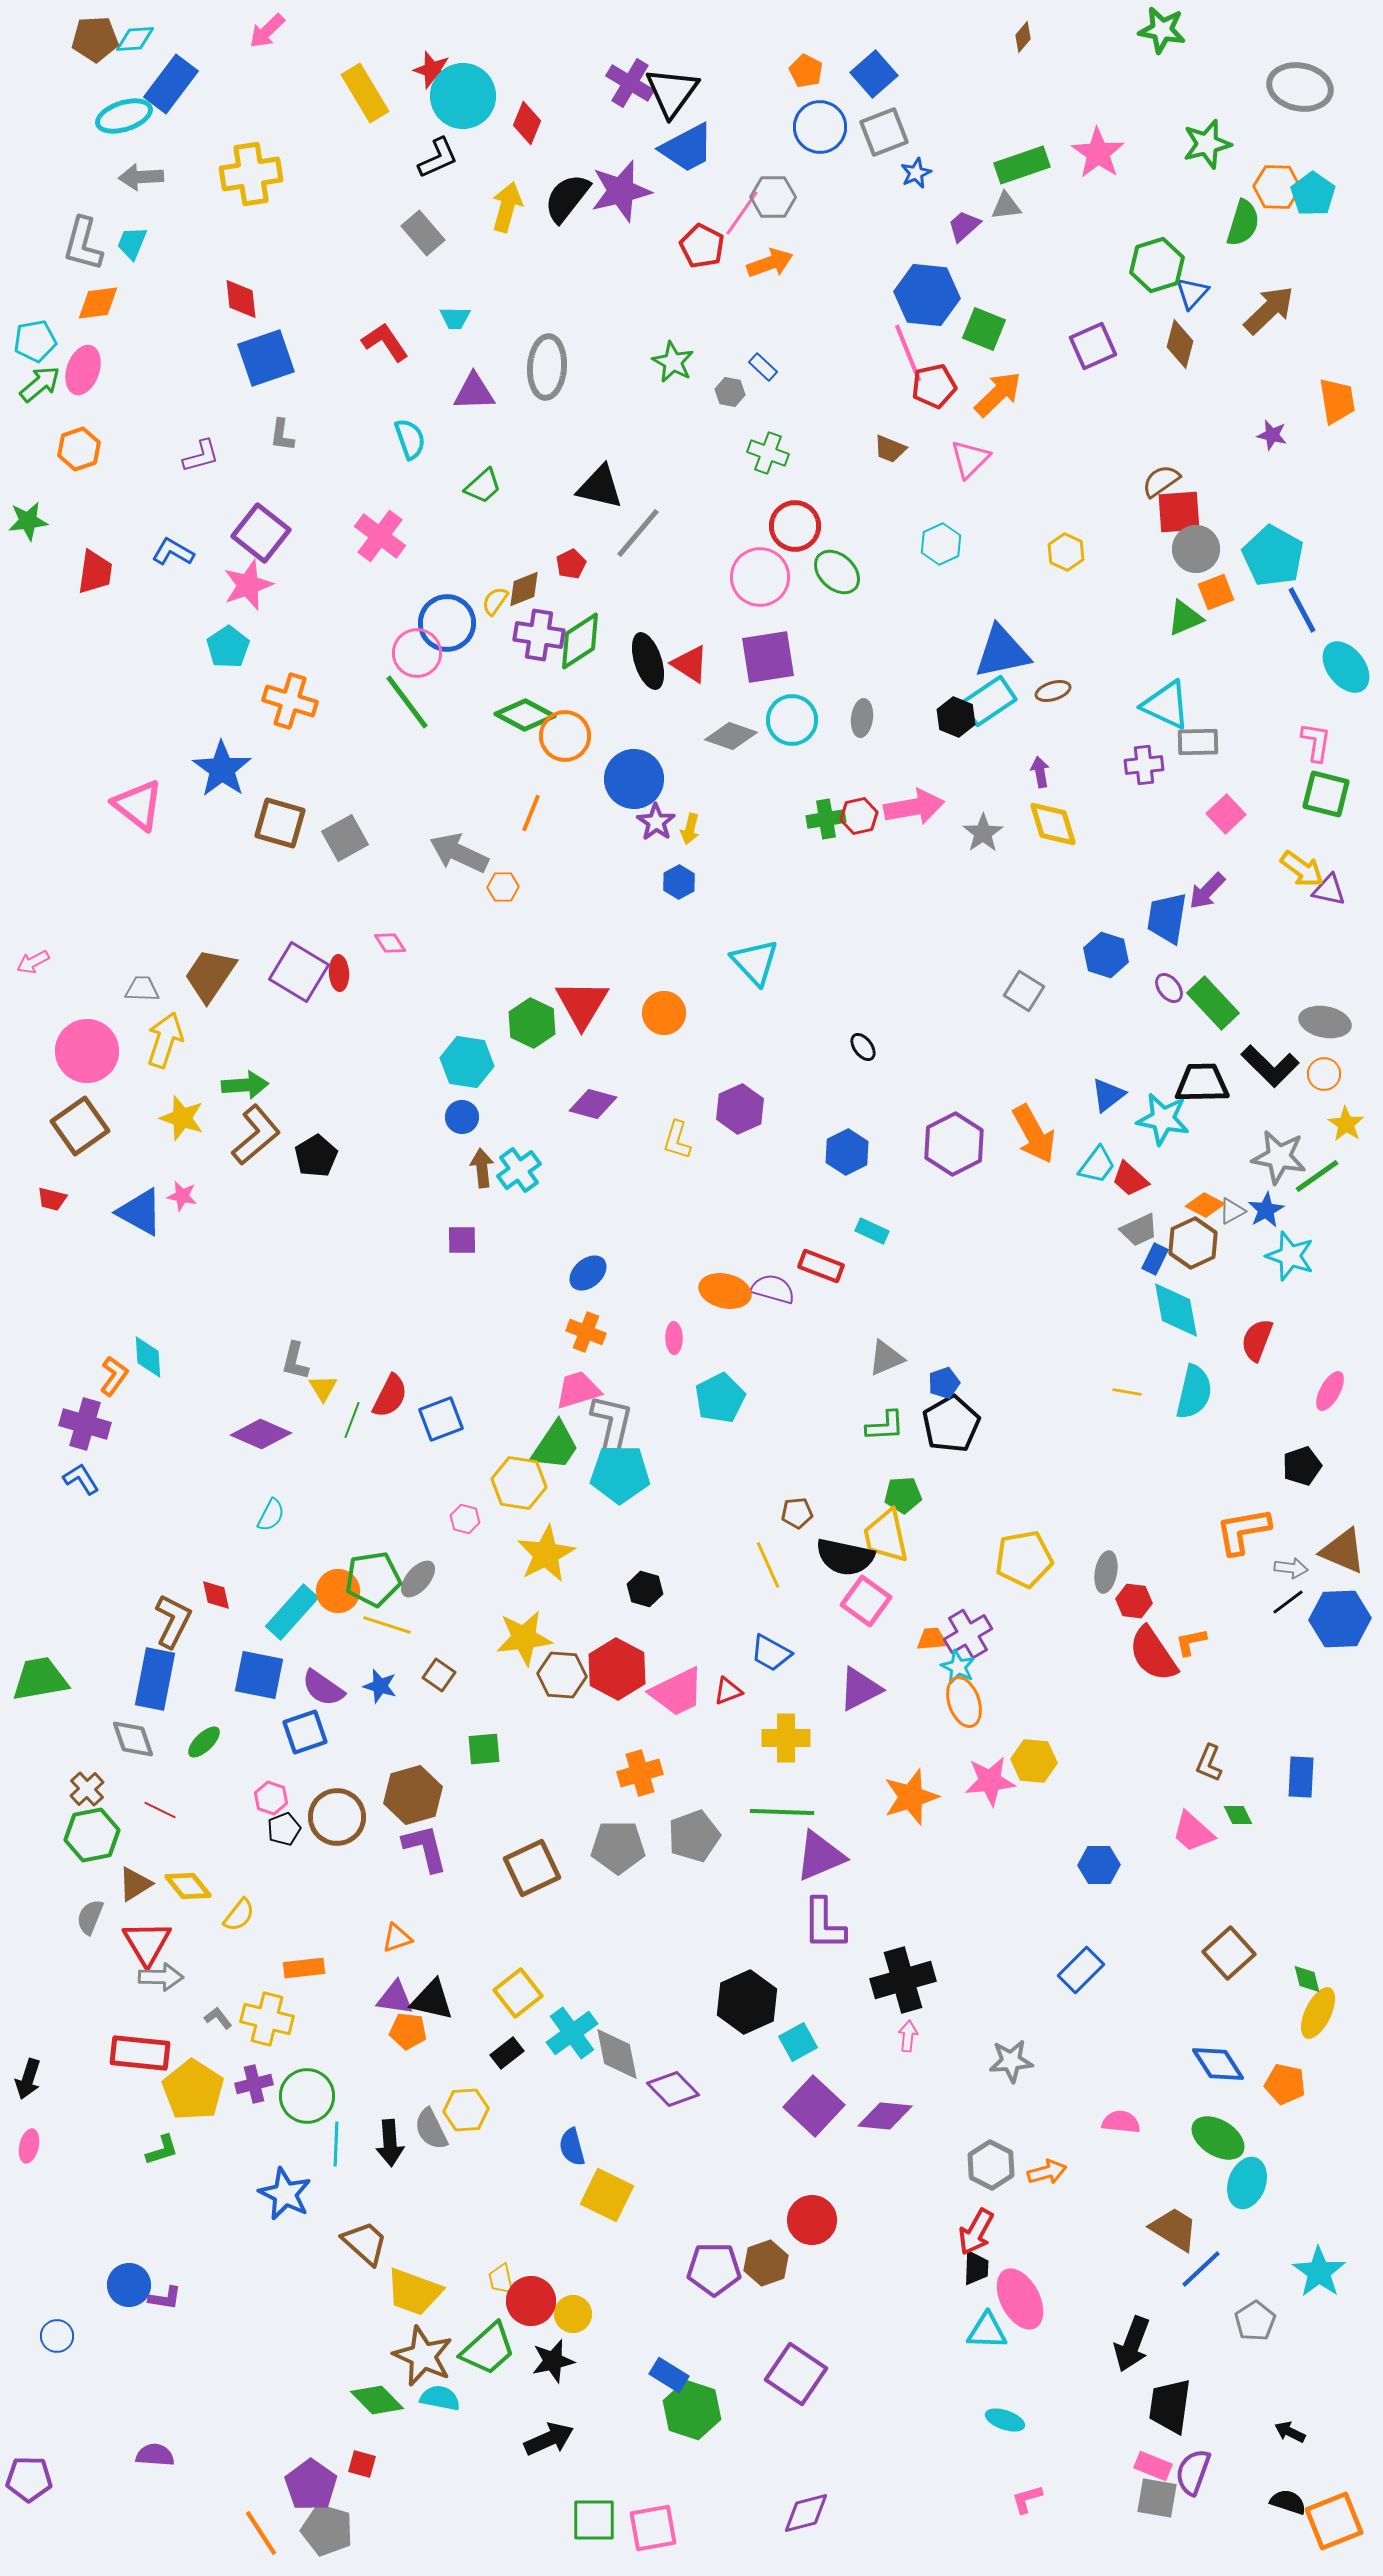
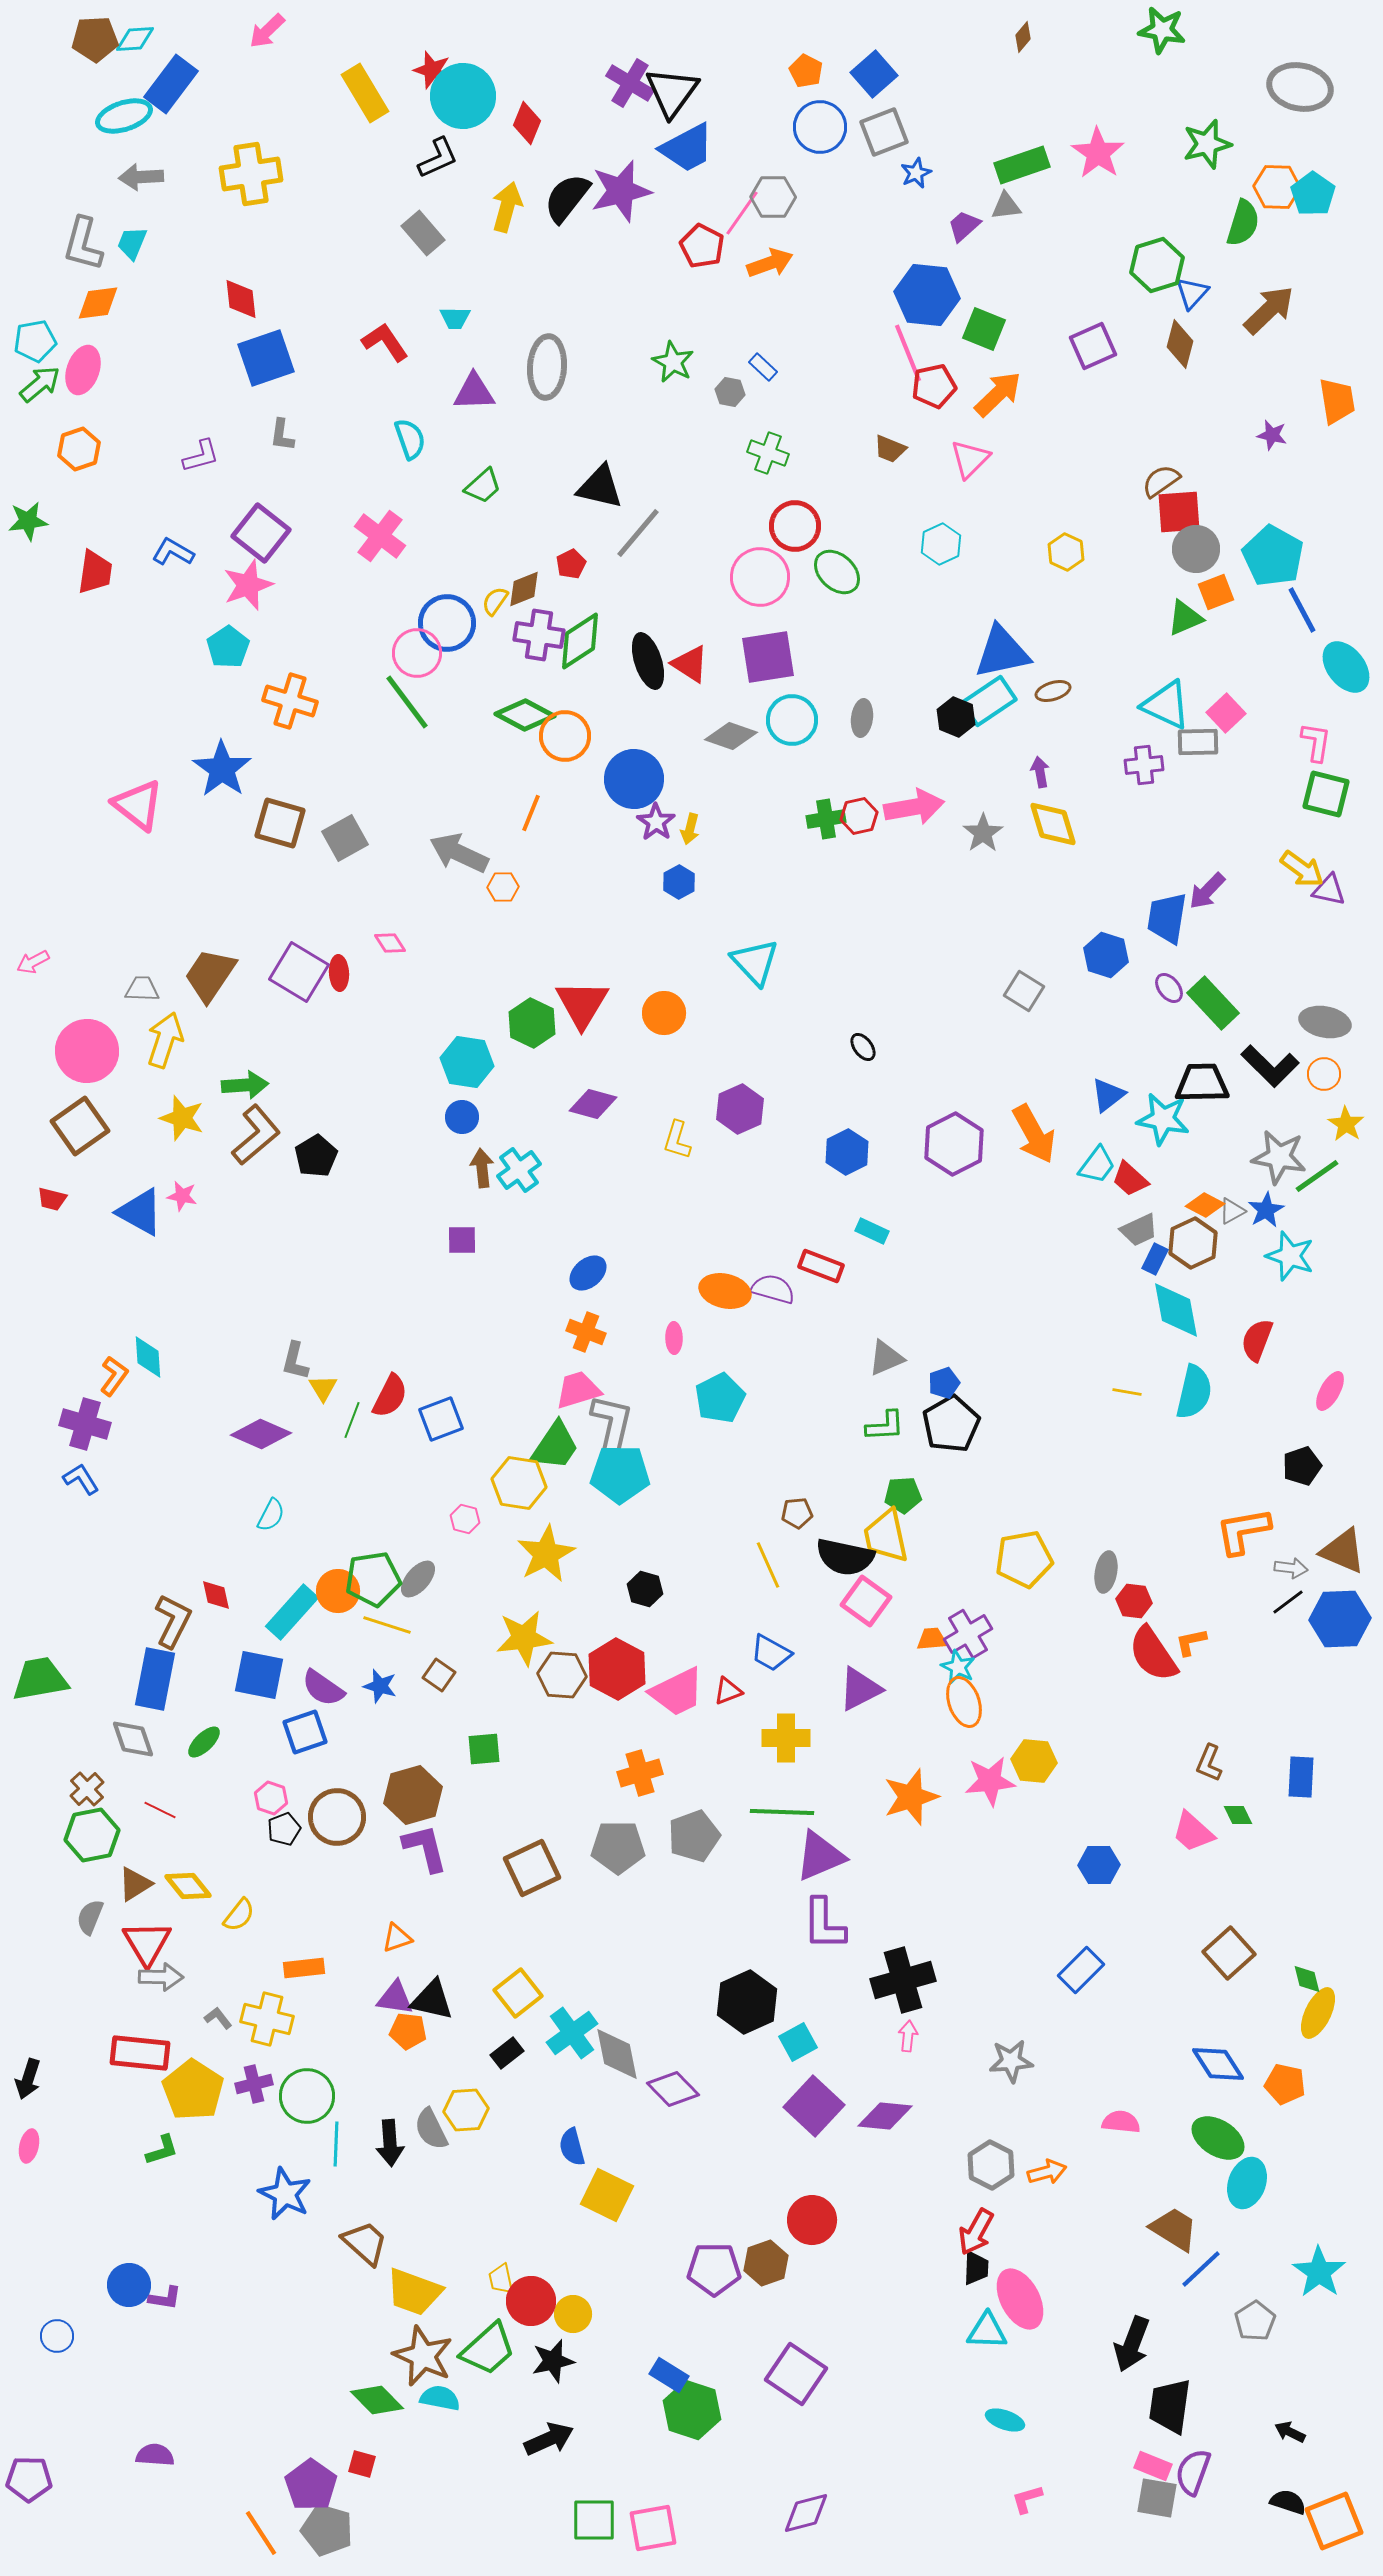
pink square at (1226, 814): moved 101 px up
